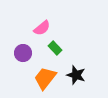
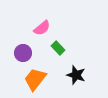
green rectangle: moved 3 px right
orange trapezoid: moved 10 px left, 1 px down
